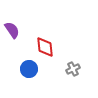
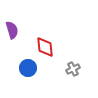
purple semicircle: rotated 18 degrees clockwise
blue circle: moved 1 px left, 1 px up
